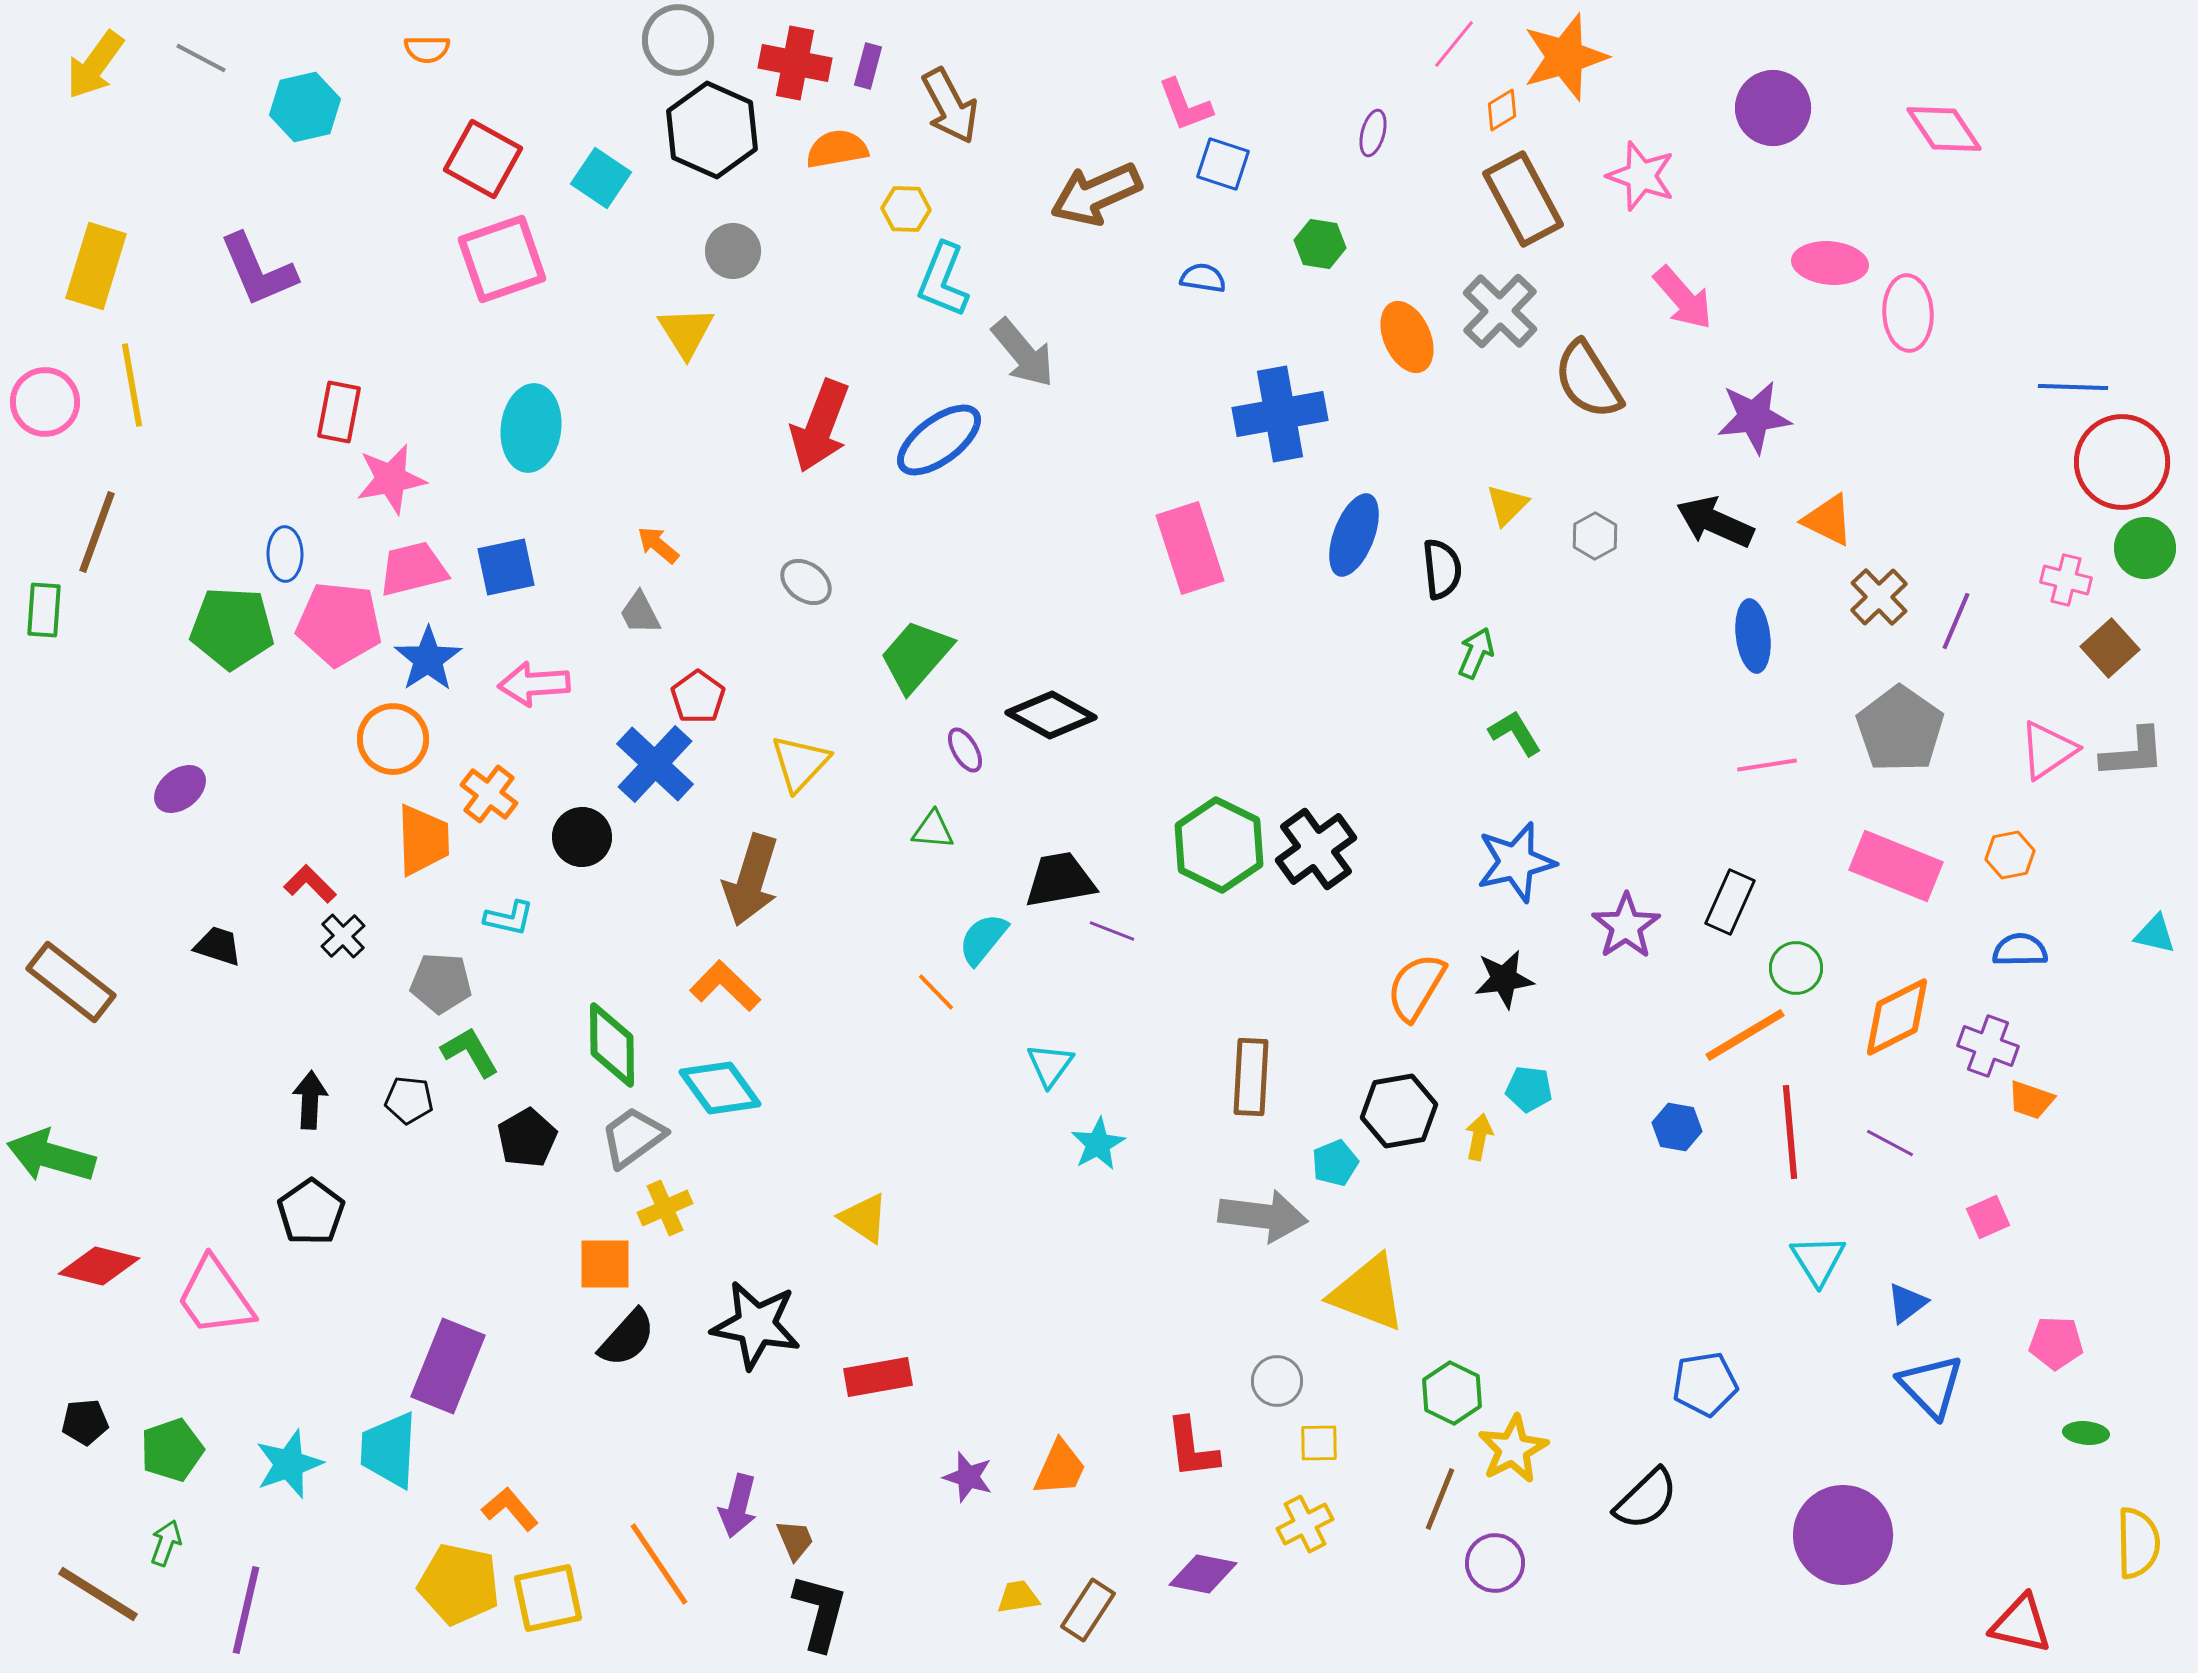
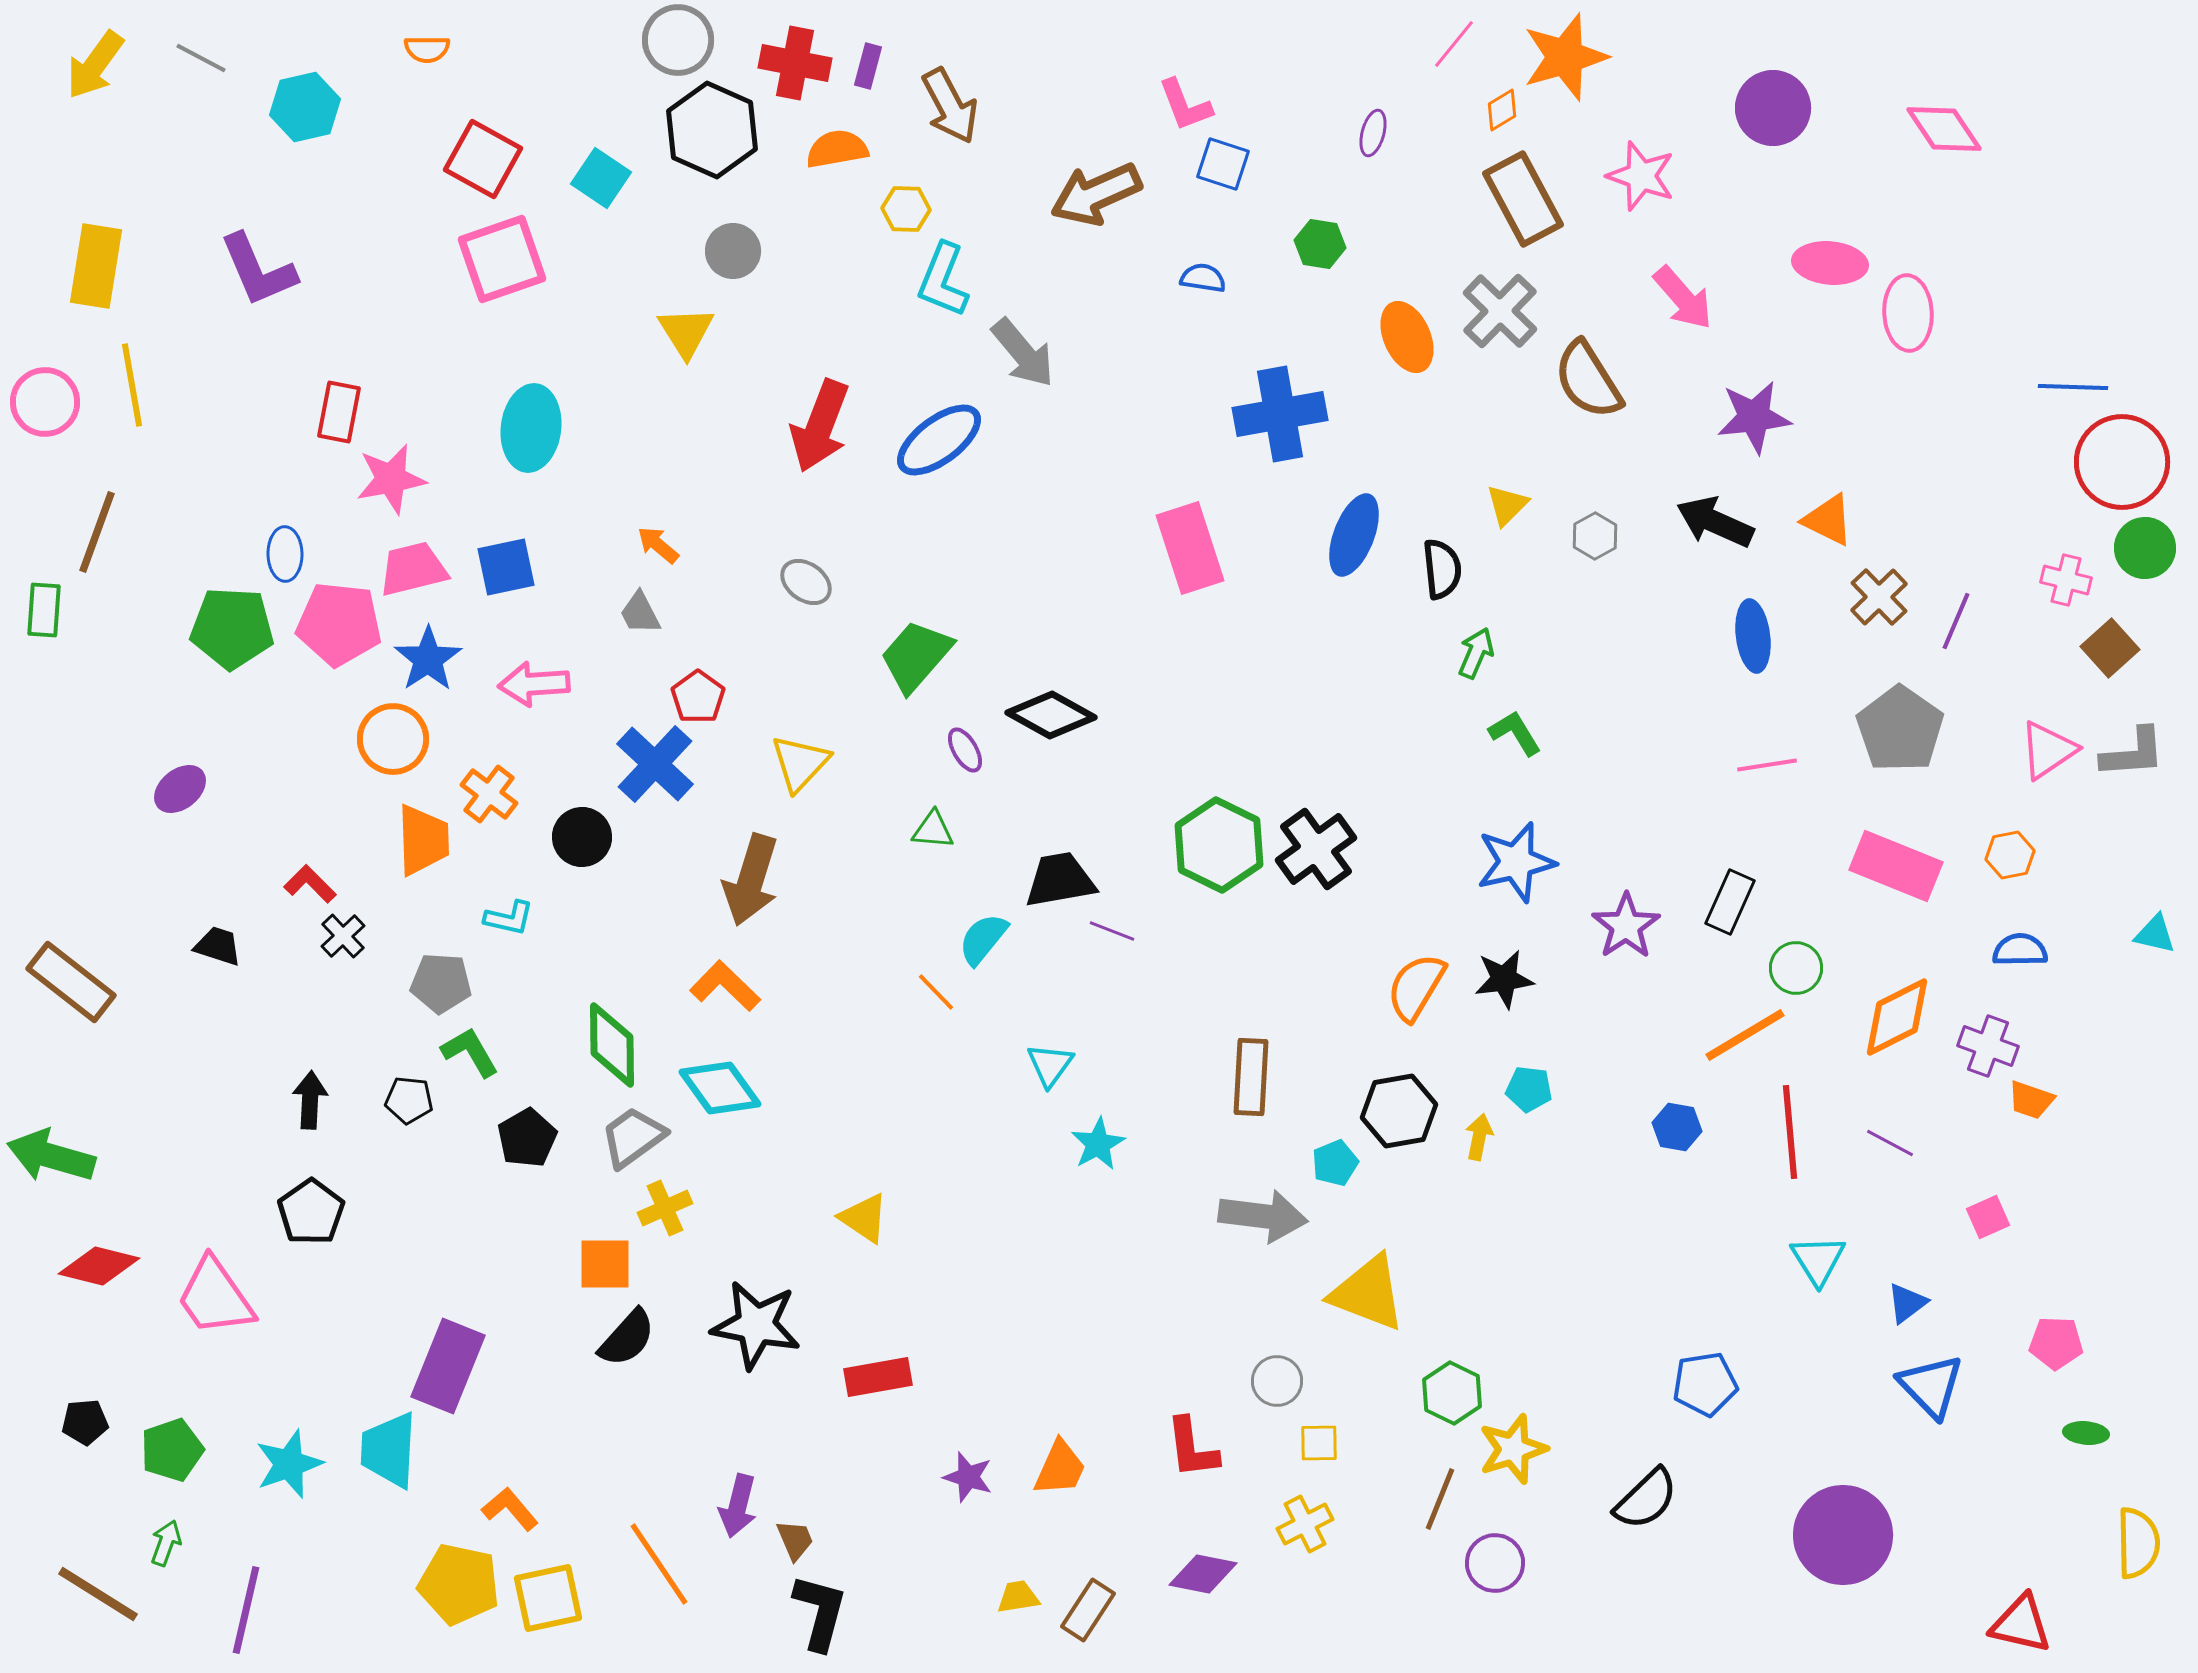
yellow rectangle at (96, 266): rotated 8 degrees counterclockwise
yellow star at (1513, 1449): rotated 10 degrees clockwise
